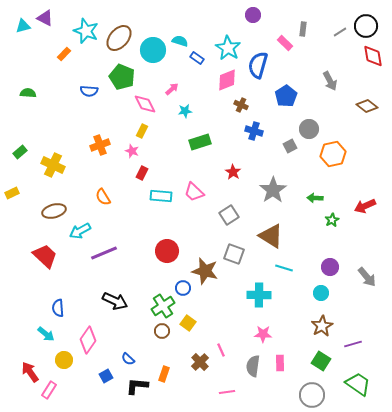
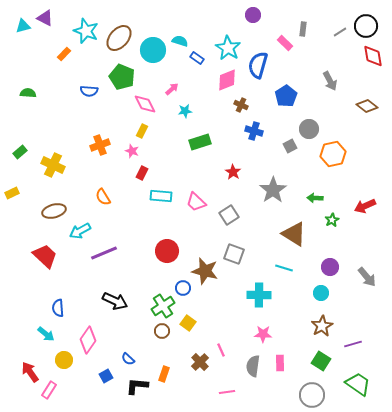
pink trapezoid at (194, 192): moved 2 px right, 10 px down
brown triangle at (271, 236): moved 23 px right, 2 px up
